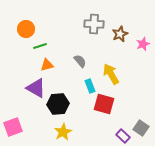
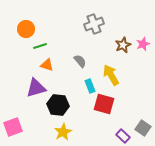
gray cross: rotated 24 degrees counterclockwise
brown star: moved 3 px right, 11 px down
orange triangle: rotated 32 degrees clockwise
yellow arrow: moved 1 px down
purple triangle: rotated 45 degrees counterclockwise
black hexagon: moved 1 px down; rotated 10 degrees clockwise
gray square: moved 2 px right
